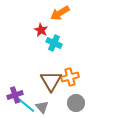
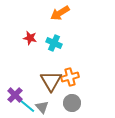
red star: moved 11 px left, 8 px down; rotated 16 degrees counterclockwise
purple cross: rotated 28 degrees counterclockwise
gray circle: moved 4 px left
